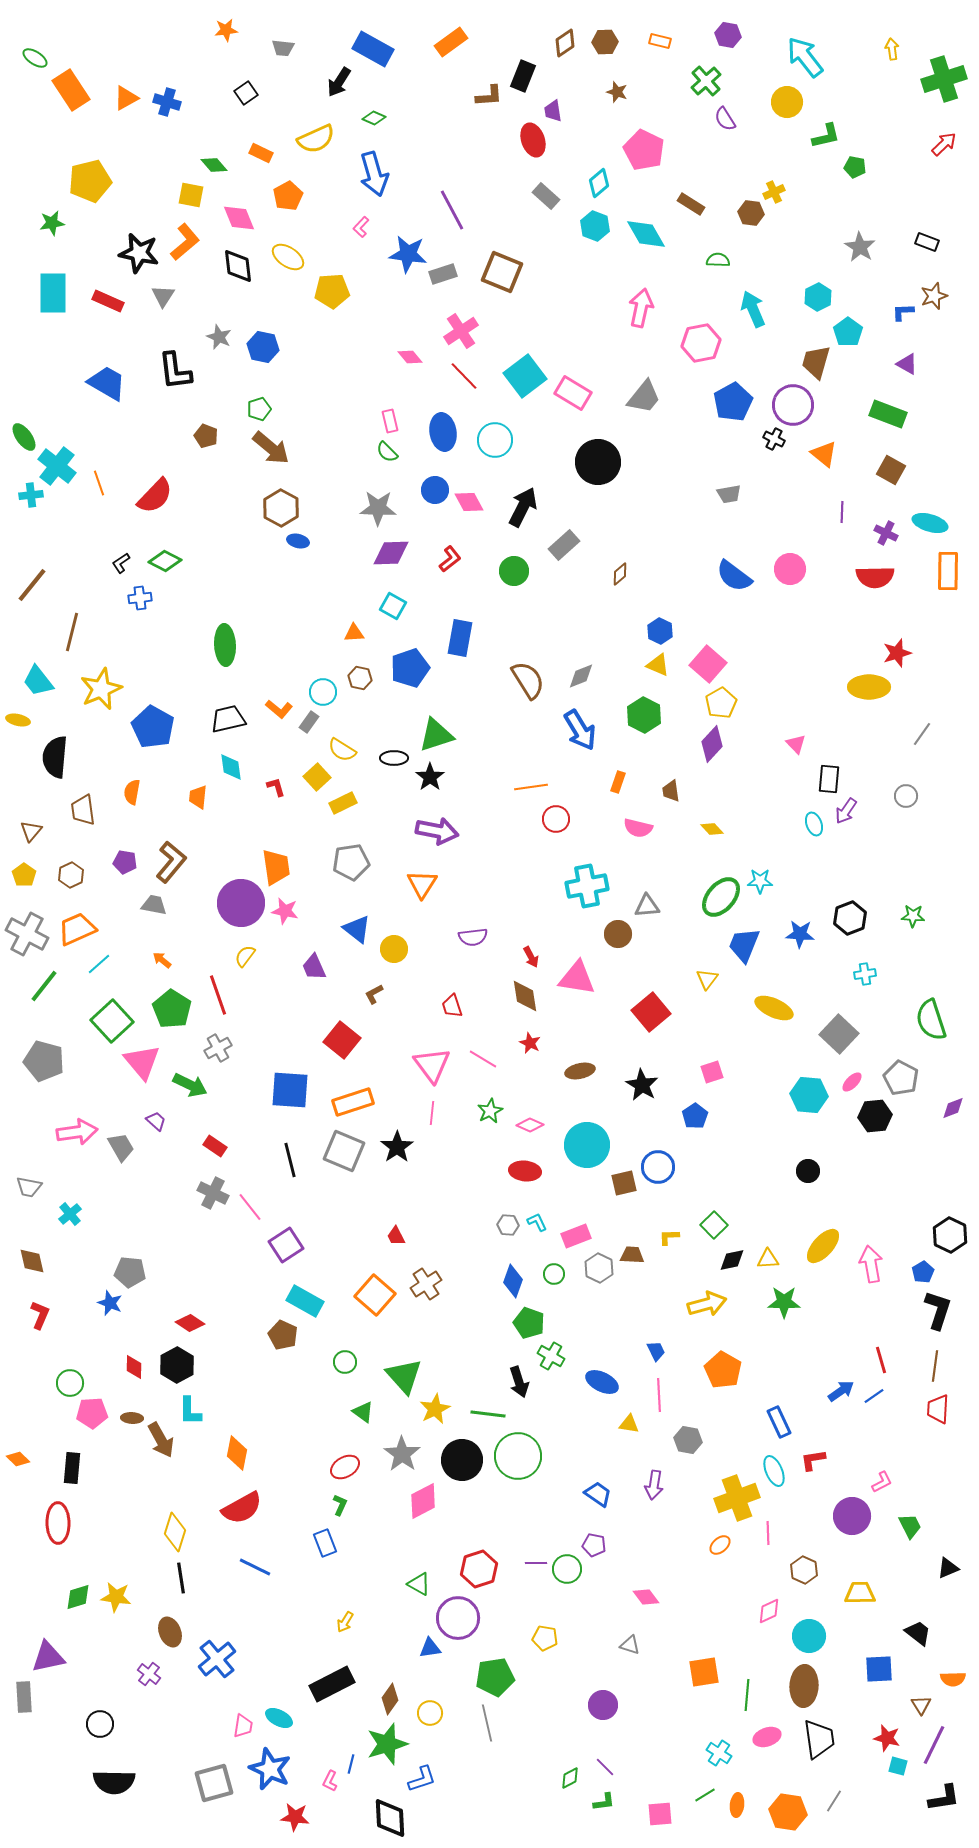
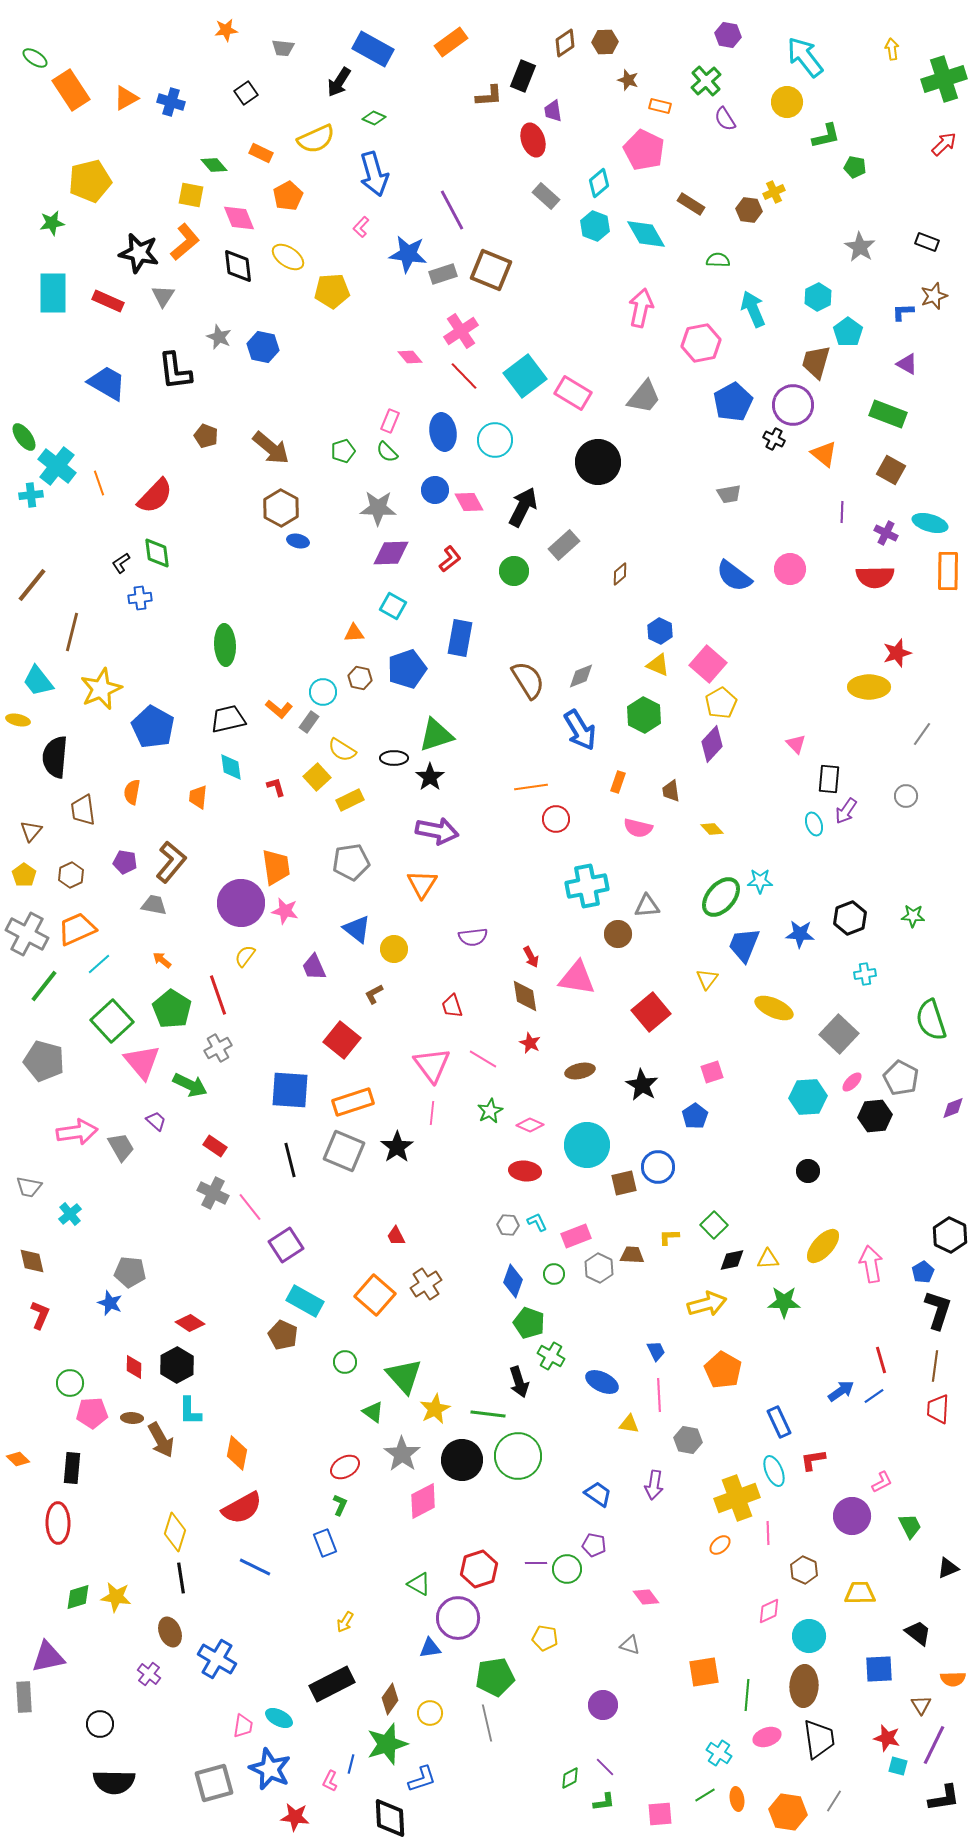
orange rectangle at (660, 41): moved 65 px down
brown star at (617, 92): moved 11 px right, 12 px up
blue cross at (167, 102): moved 4 px right
brown hexagon at (751, 213): moved 2 px left, 3 px up
brown square at (502, 272): moved 11 px left, 2 px up
green pentagon at (259, 409): moved 84 px right, 42 px down
pink rectangle at (390, 421): rotated 35 degrees clockwise
green diamond at (165, 561): moved 8 px left, 8 px up; rotated 56 degrees clockwise
blue pentagon at (410, 668): moved 3 px left, 1 px down
yellow rectangle at (343, 803): moved 7 px right, 3 px up
cyan hexagon at (809, 1095): moved 1 px left, 2 px down; rotated 9 degrees counterclockwise
green triangle at (363, 1412): moved 10 px right
blue cross at (217, 1659): rotated 21 degrees counterclockwise
orange ellipse at (737, 1805): moved 6 px up; rotated 15 degrees counterclockwise
